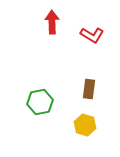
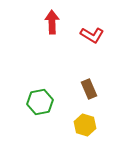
brown rectangle: rotated 30 degrees counterclockwise
